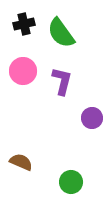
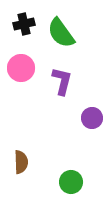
pink circle: moved 2 px left, 3 px up
brown semicircle: rotated 65 degrees clockwise
